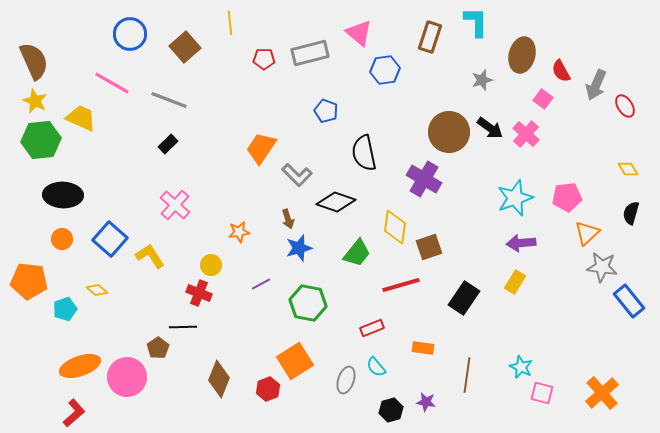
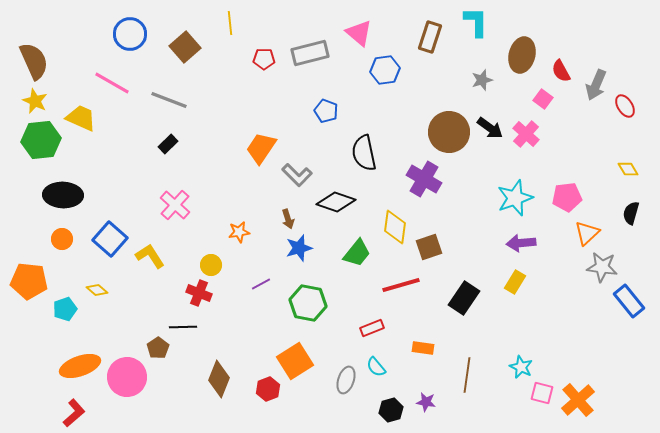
orange cross at (602, 393): moved 24 px left, 7 px down
